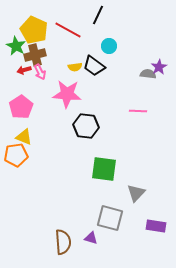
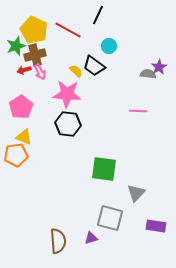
green star: rotated 24 degrees clockwise
yellow semicircle: moved 1 px right, 4 px down; rotated 128 degrees counterclockwise
black hexagon: moved 18 px left, 2 px up
purple triangle: rotated 32 degrees counterclockwise
brown semicircle: moved 5 px left, 1 px up
